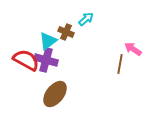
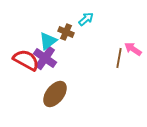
purple cross: moved 1 px left, 2 px up; rotated 20 degrees clockwise
brown line: moved 1 px left, 6 px up
